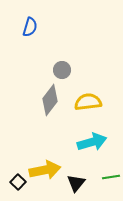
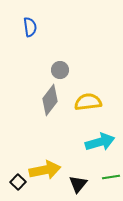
blue semicircle: rotated 24 degrees counterclockwise
gray circle: moved 2 px left
cyan arrow: moved 8 px right
black triangle: moved 2 px right, 1 px down
